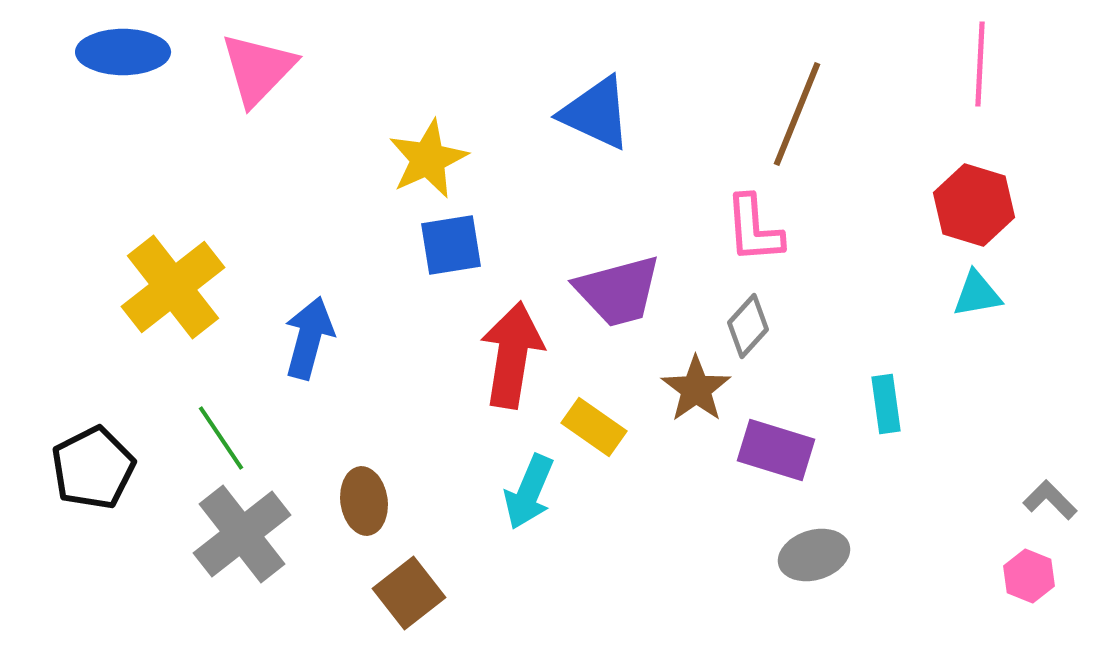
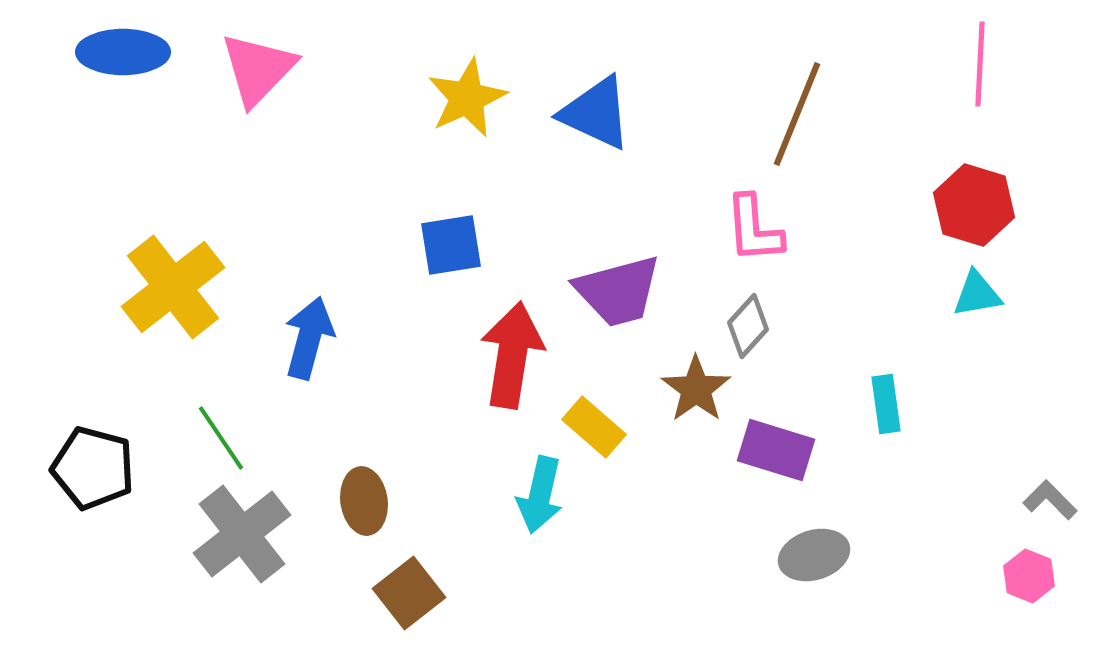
yellow star: moved 39 px right, 61 px up
yellow rectangle: rotated 6 degrees clockwise
black pentagon: rotated 30 degrees counterclockwise
cyan arrow: moved 11 px right, 3 px down; rotated 10 degrees counterclockwise
